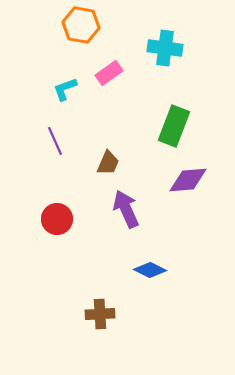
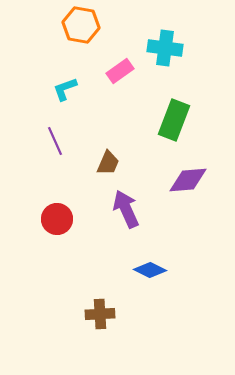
pink rectangle: moved 11 px right, 2 px up
green rectangle: moved 6 px up
